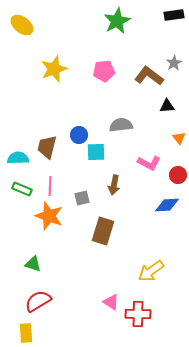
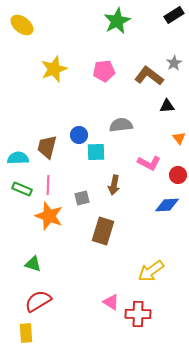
black rectangle: rotated 24 degrees counterclockwise
pink line: moved 2 px left, 1 px up
